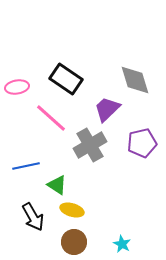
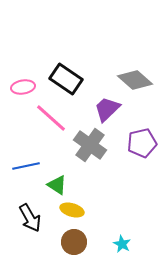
gray diamond: rotated 32 degrees counterclockwise
pink ellipse: moved 6 px right
gray cross: rotated 24 degrees counterclockwise
black arrow: moved 3 px left, 1 px down
